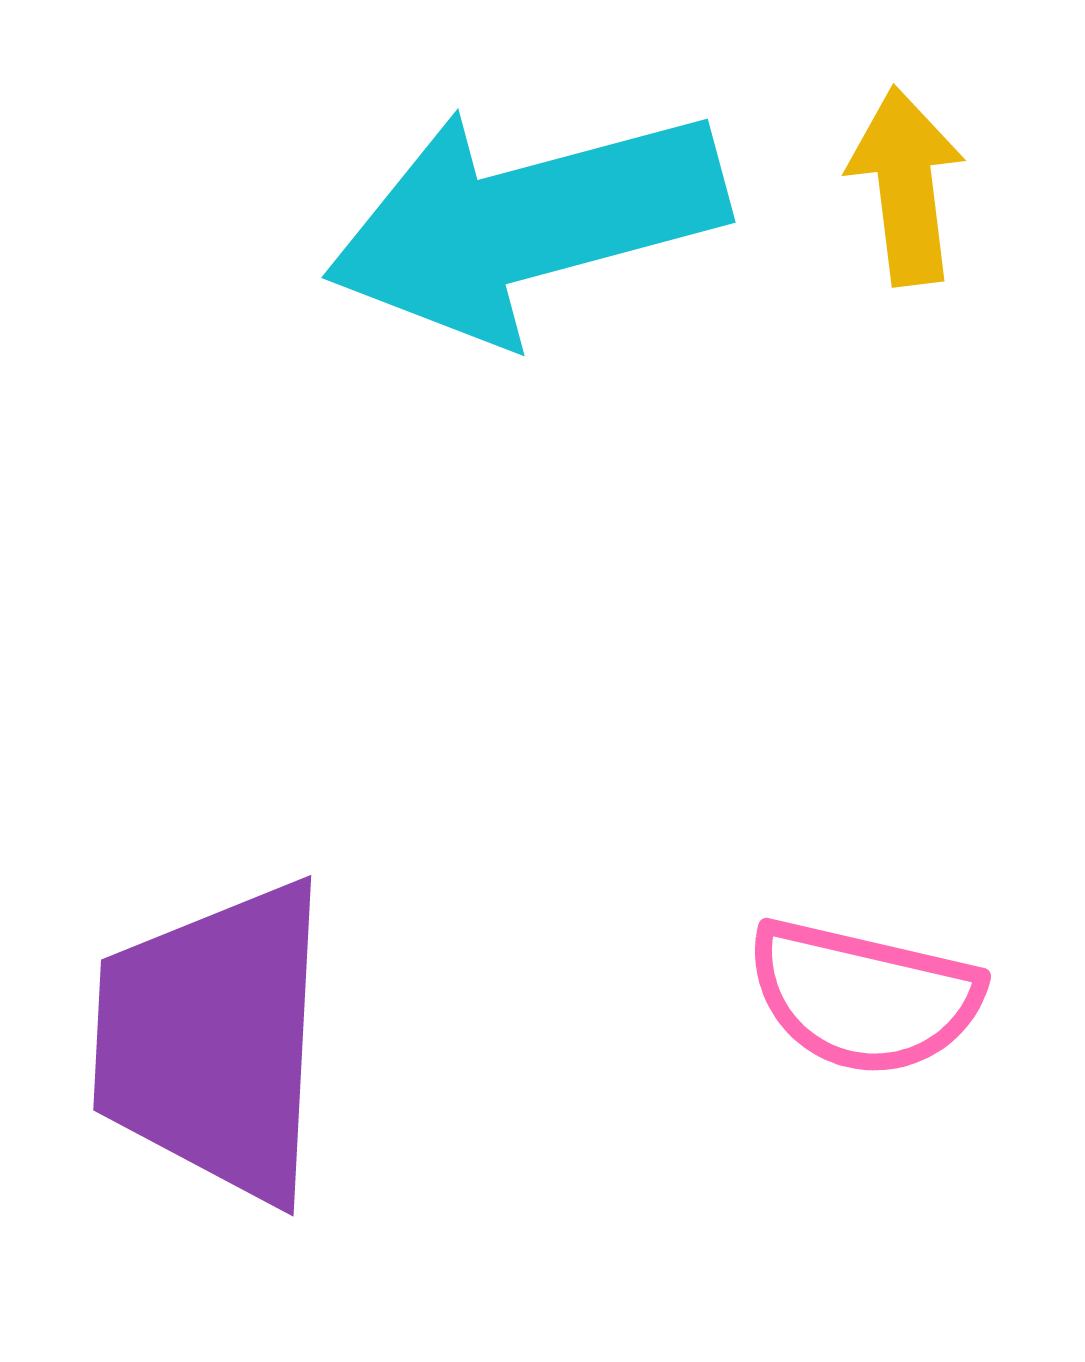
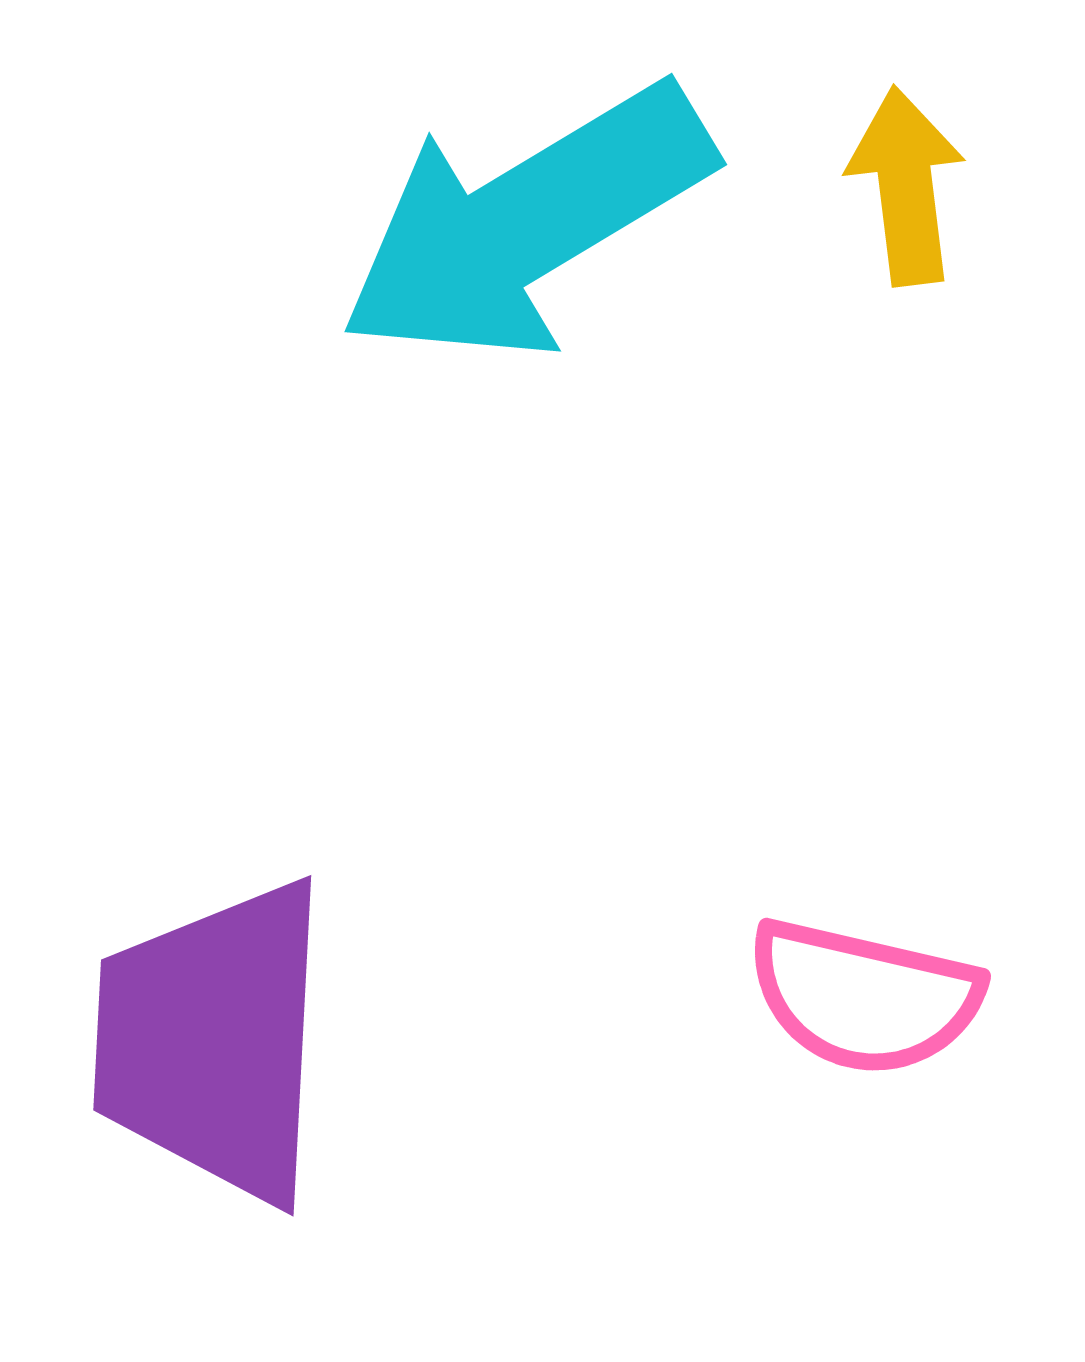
cyan arrow: rotated 16 degrees counterclockwise
